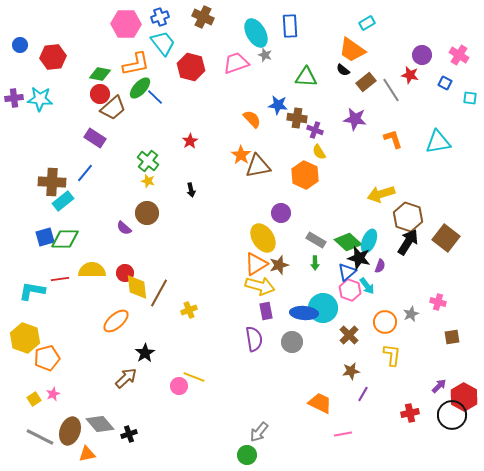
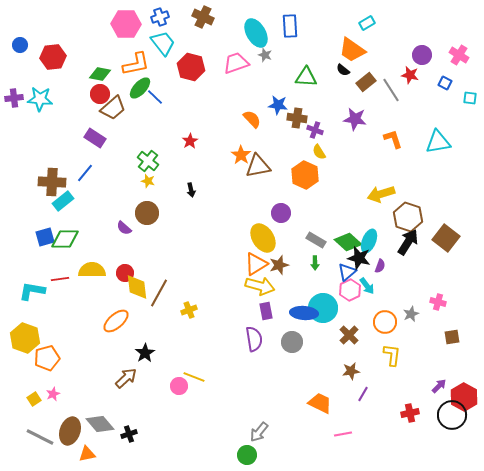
pink hexagon at (350, 290): rotated 15 degrees clockwise
